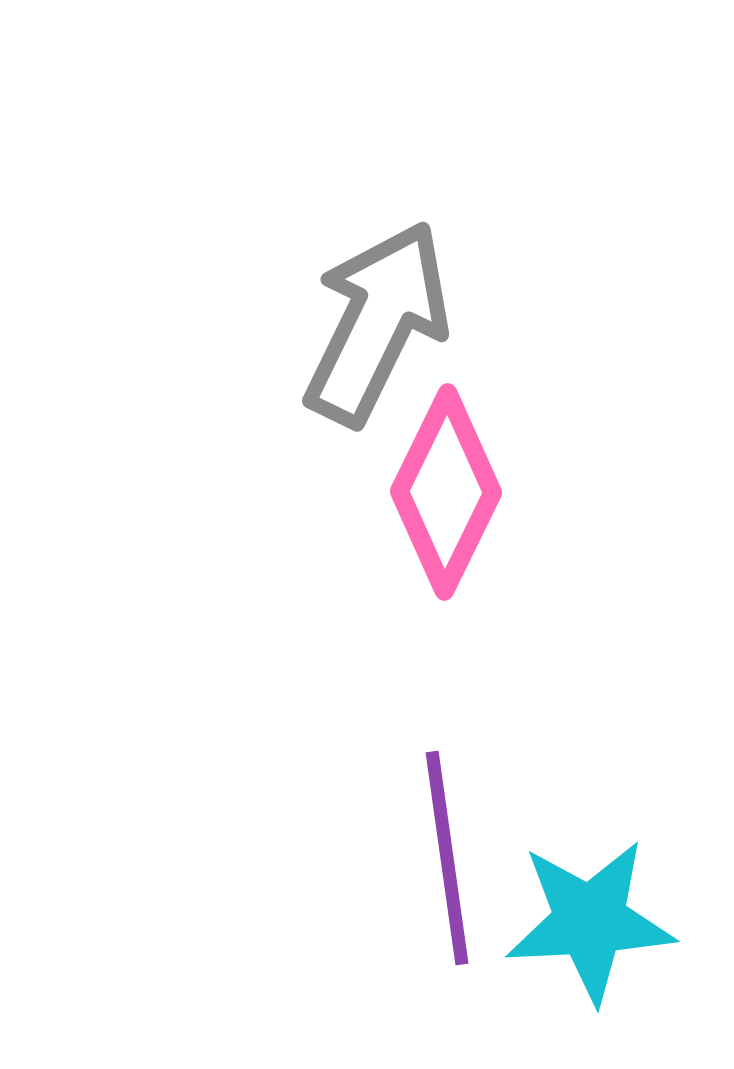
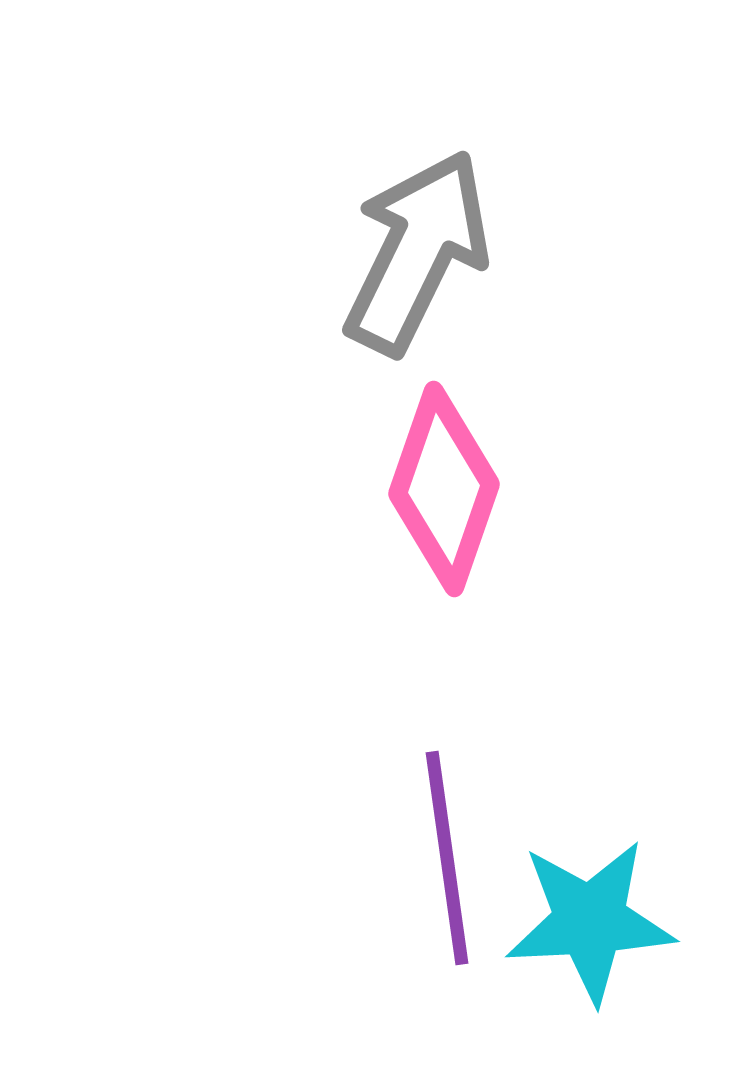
gray arrow: moved 40 px right, 71 px up
pink diamond: moved 2 px left, 3 px up; rotated 7 degrees counterclockwise
